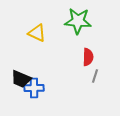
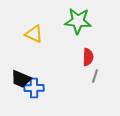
yellow triangle: moved 3 px left, 1 px down
